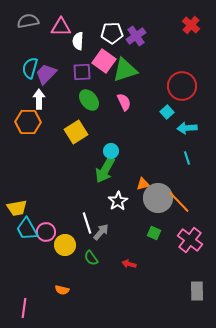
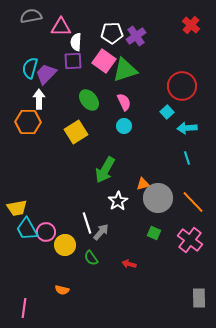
gray semicircle: moved 3 px right, 5 px up
white semicircle: moved 2 px left, 1 px down
purple square: moved 9 px left, 11 px up
cyan circle: moved 13 px right, 25 px up
orange line: moved 14 px right
gray rectangle: moved 2 px right, 7 px down
